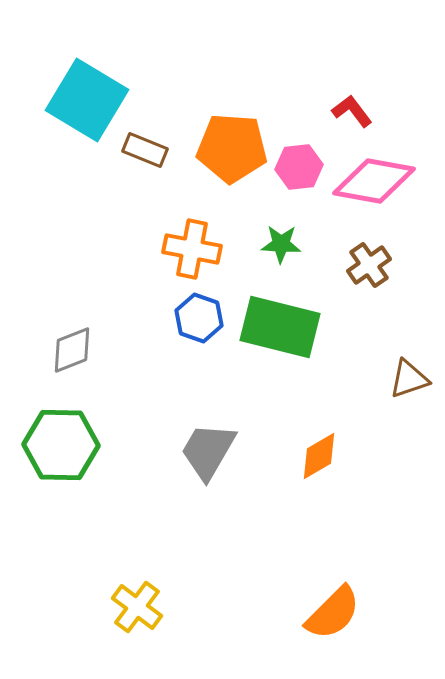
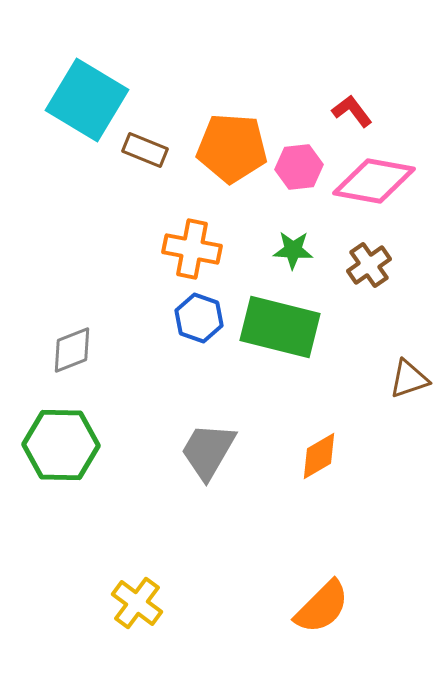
green star: moved 12 px right, 6 px down
yellow cross: moved 4 px up
orange semicircle: moved 11 px left, 6 px up
